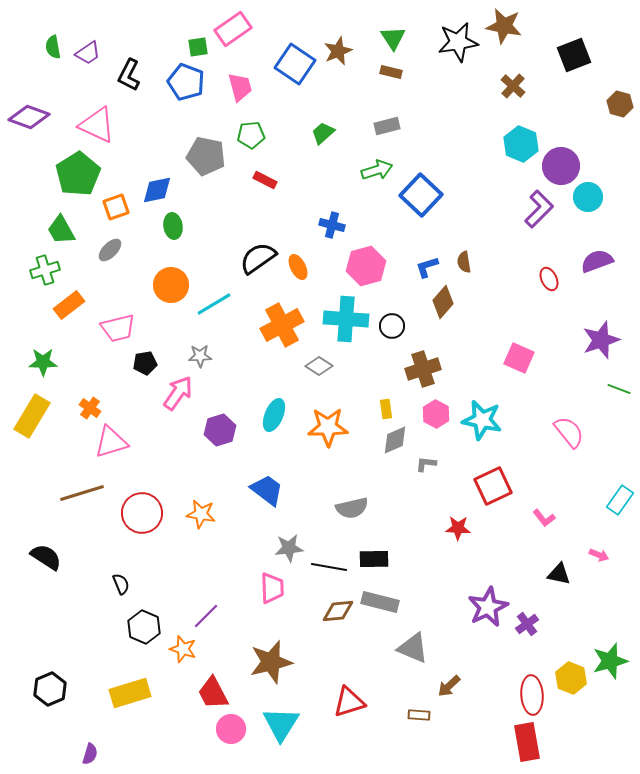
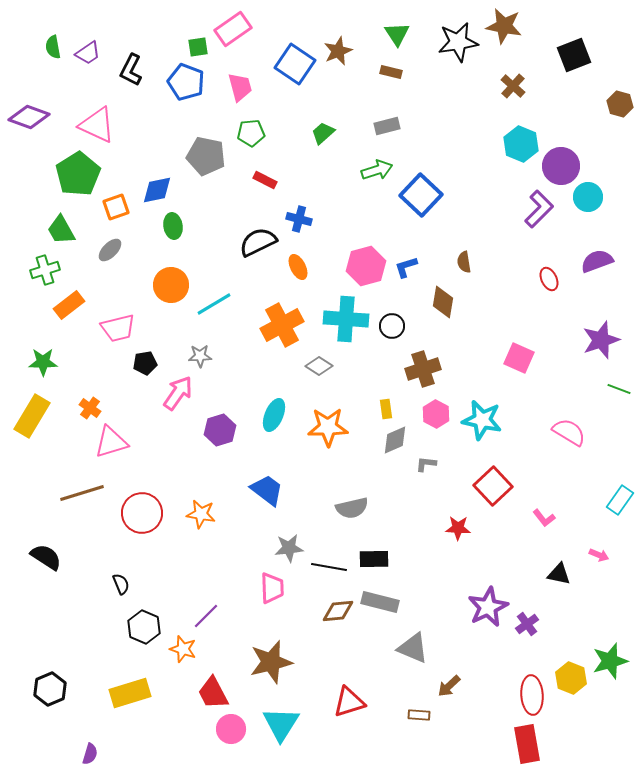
green triangle at (393, 38): moved 4 px right, 4 px up
black L-shape at (129, 75): moved 2 px right, 5 px up
green pentagon at (251, 135): moved 2 px up
blue cross at (332, 225): moved 33 px left, 6 px up
black semicircle at (258, 258): moved 16 px up; rotated 9 degrees clockwise
blue L-shape at (427, 267): moved 21 px left
brown diamond at (443, 302): rotated 32 degrees counterclockwise
pink semicircle at (569, 432): rotated 20 degrees counterclockwise
red square at (493, 486): rotated 18 degrees counterclockwise
red rectangle at (527, 742): moved 2 px down
